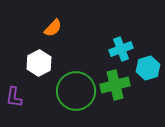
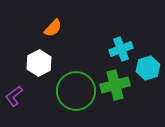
purple L-shape: moved 1 px up; rotated 45 degrees clockwise
